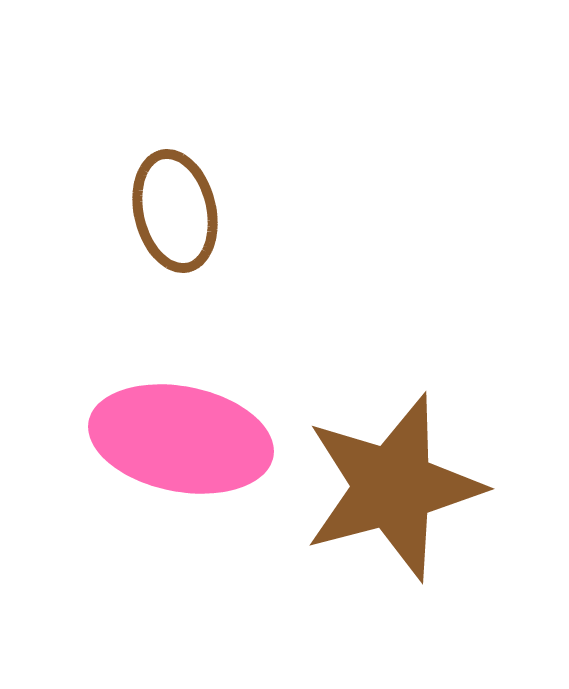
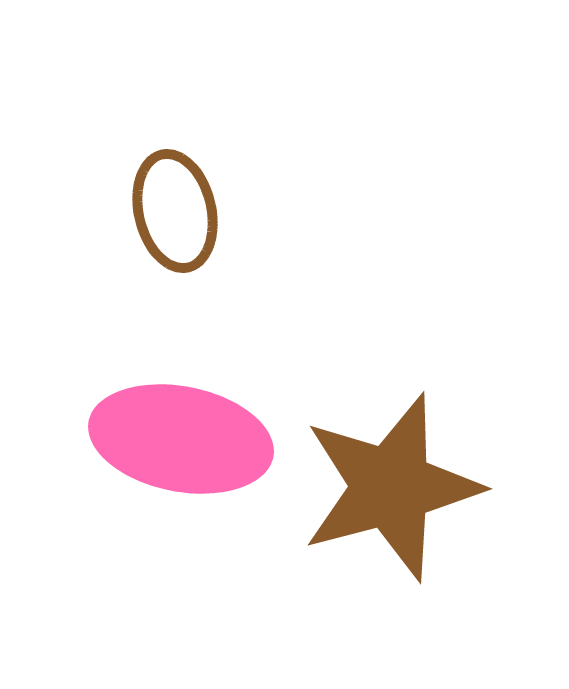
brown star: moved 2 px left
